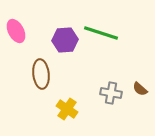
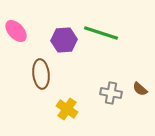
pink ellipse: rotated 15 degrees counterclockwise
purple hexagon: moved 1 px left
